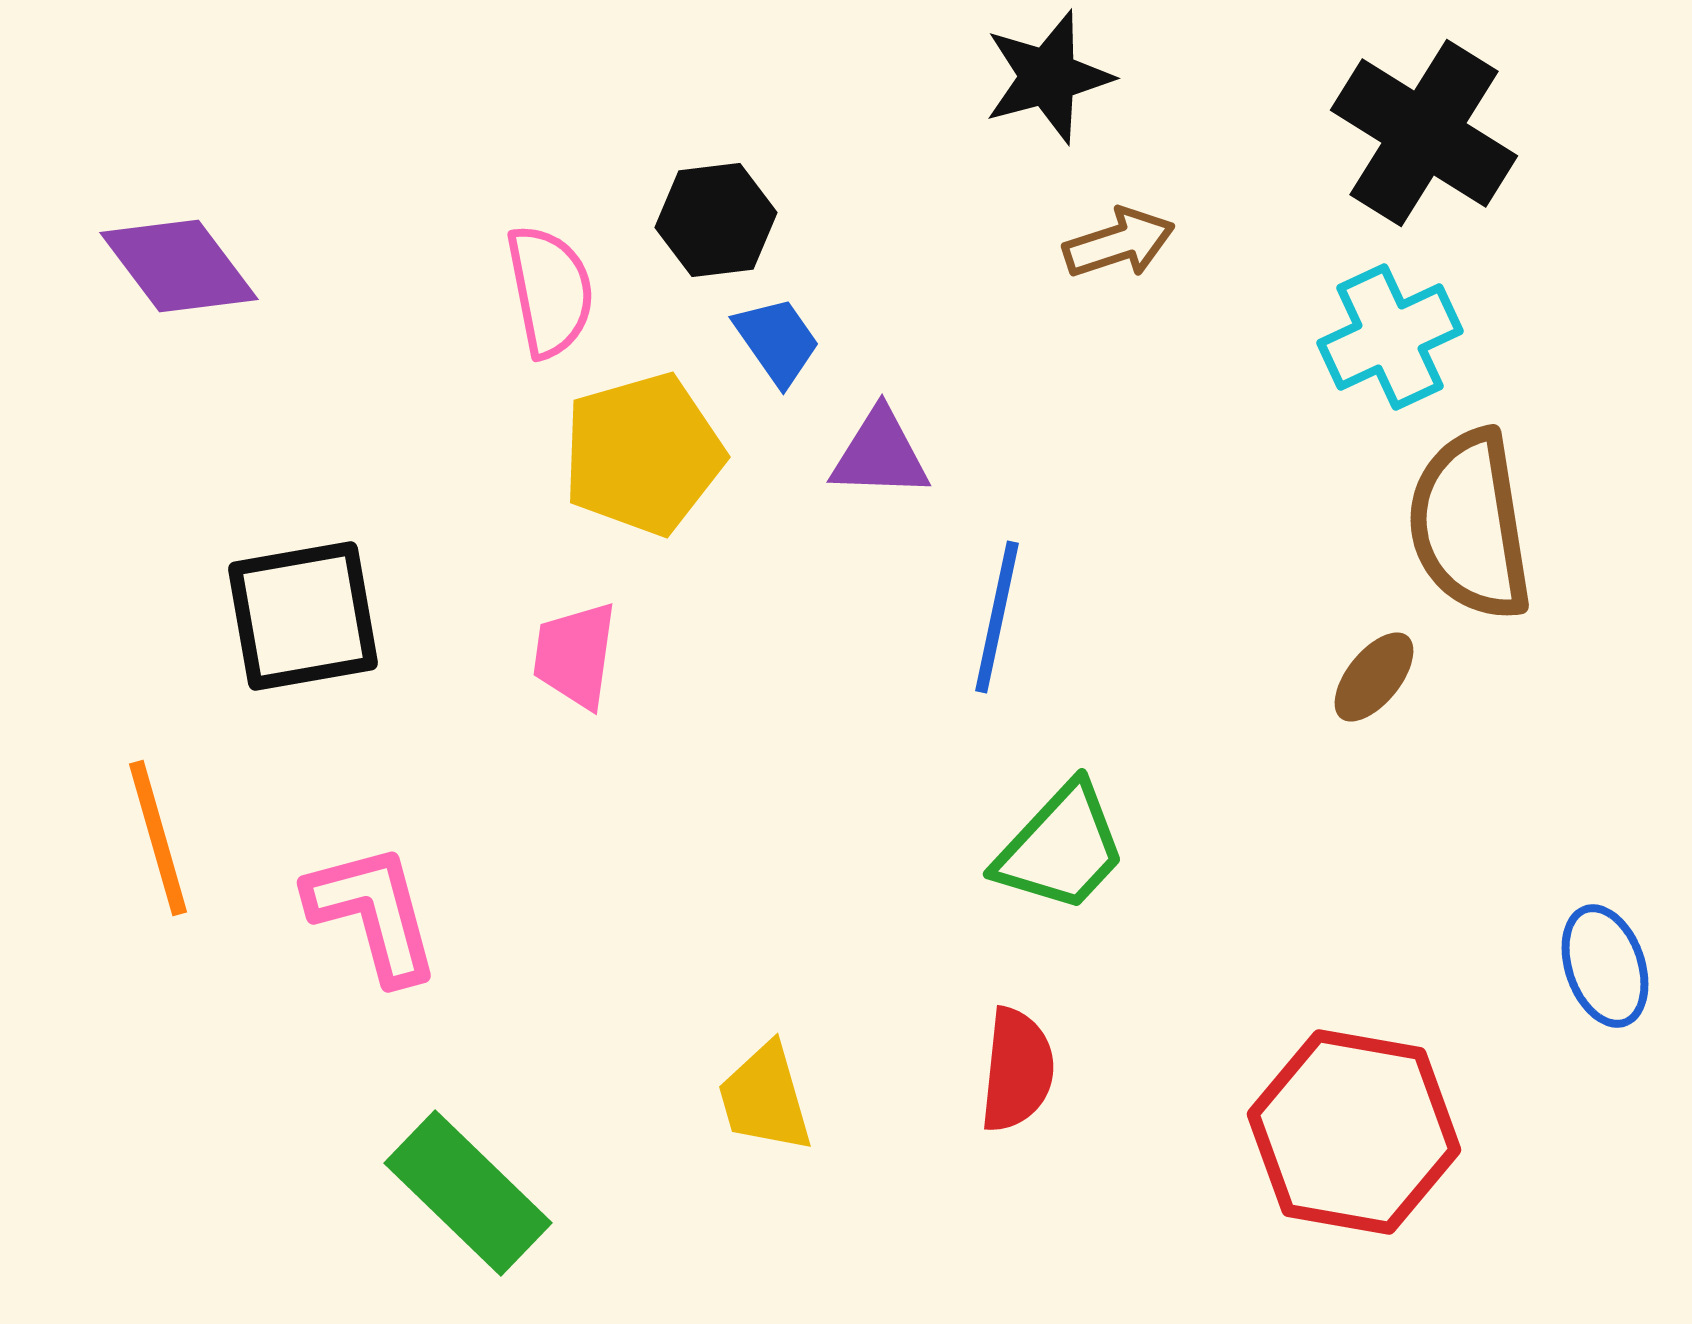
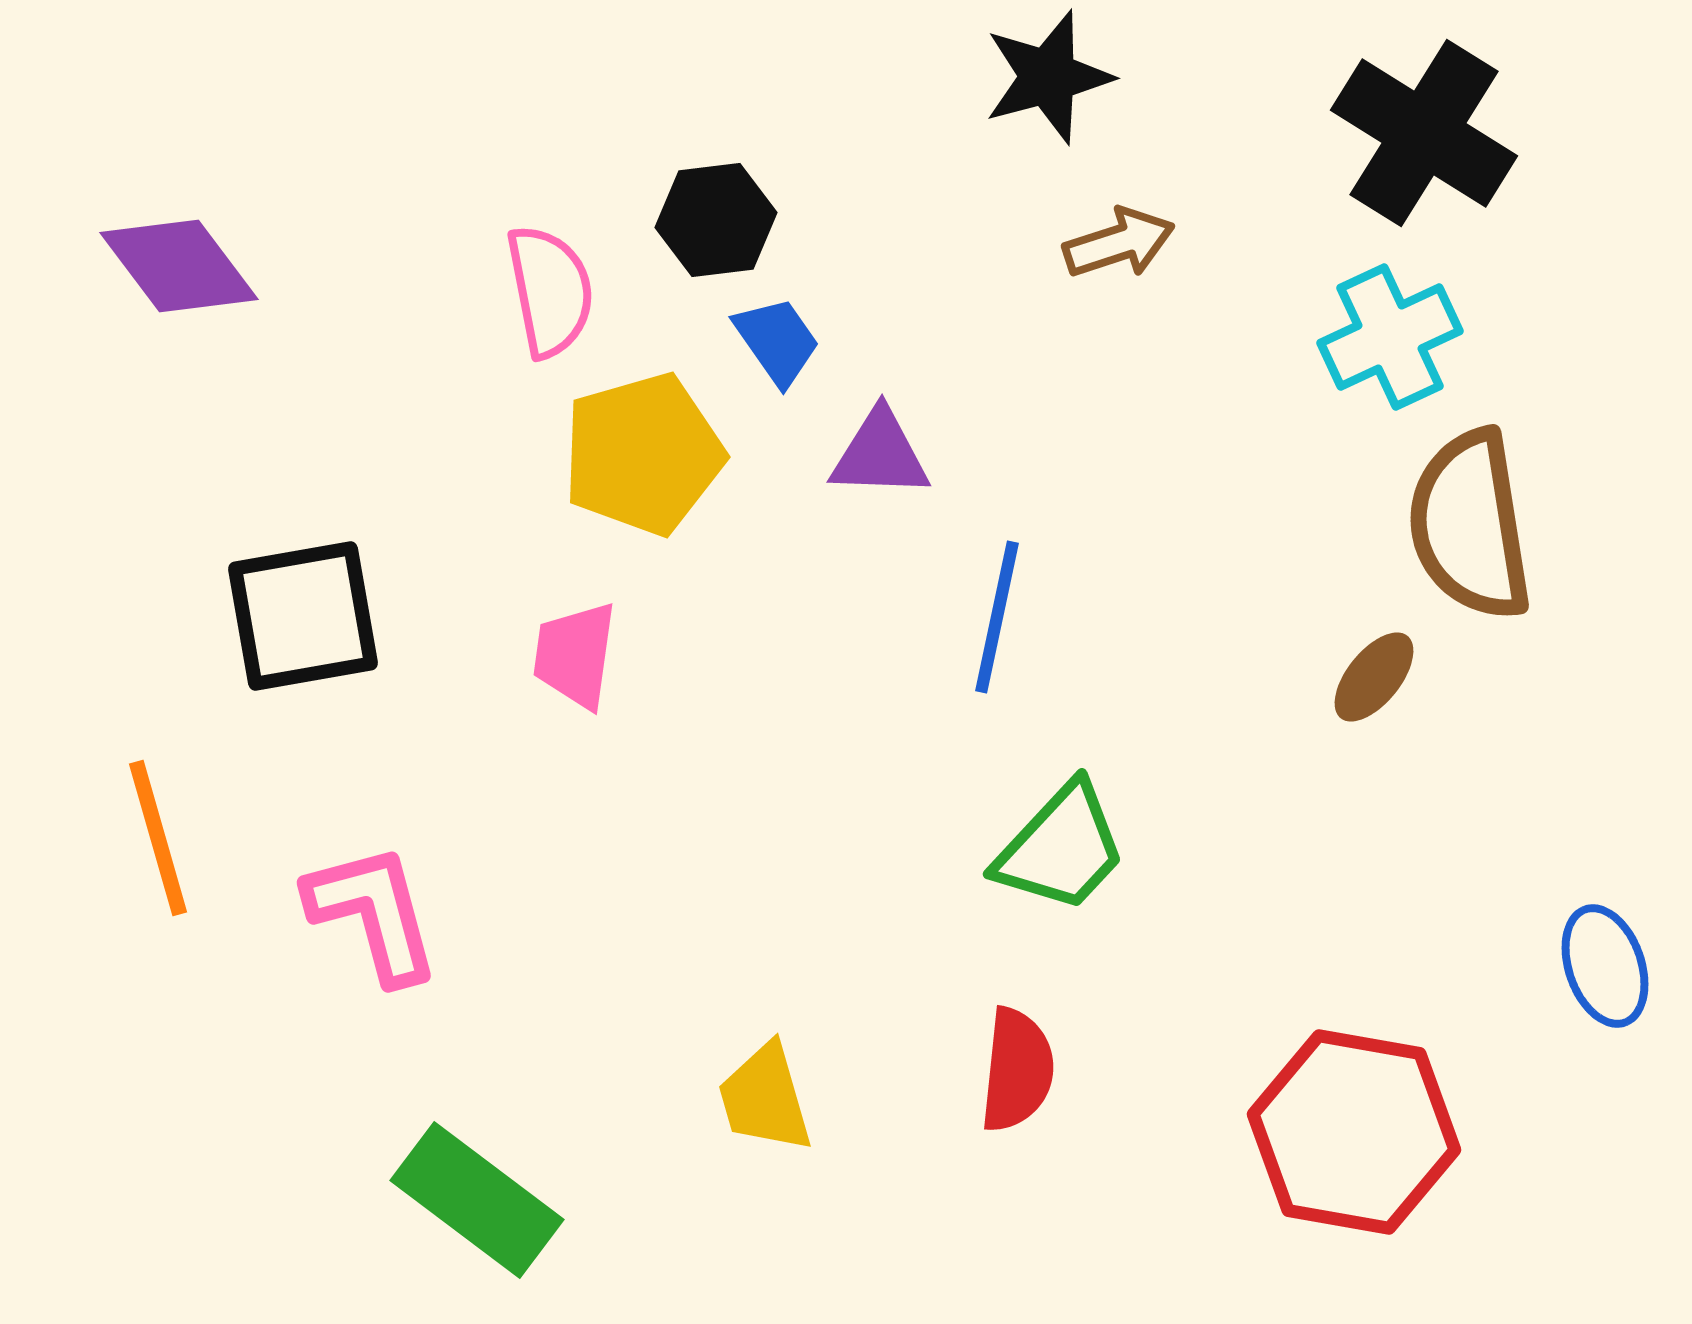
green rectangle: moved 9 px right, 7 px down; rotated 7 degrees counterclockwise
